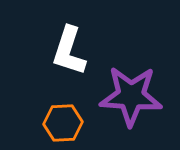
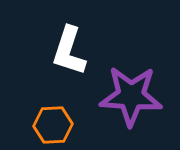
orange hexagon: moved 10 px left, 2 px down
